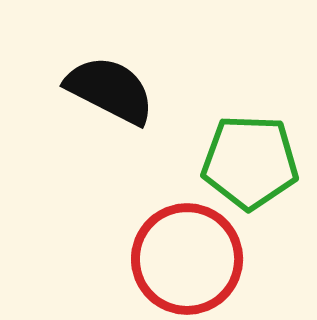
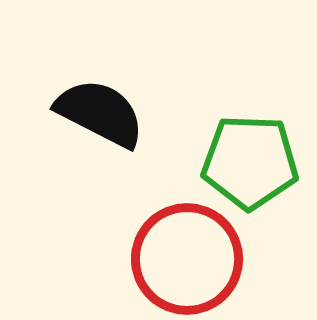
black semicircle: moved 10 px left, 23 px down
